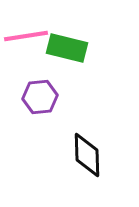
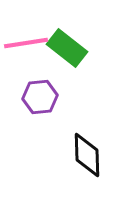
pink line: moved 7 px down
green rectangle: rotated 24 degrees clockwise
